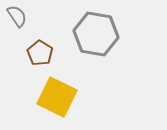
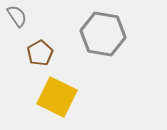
gray hexagon: moved 7 px right
brown pentagon: rotated 10 degrees clockwise
